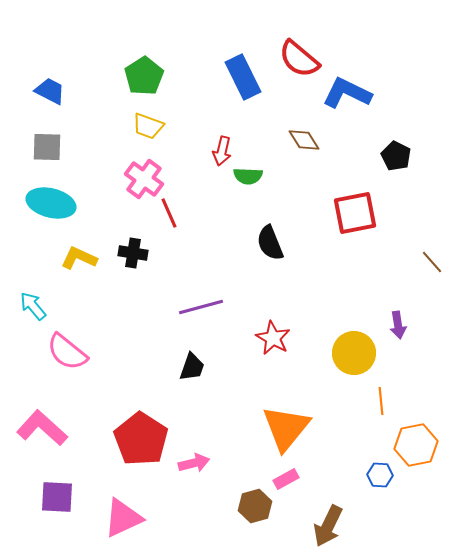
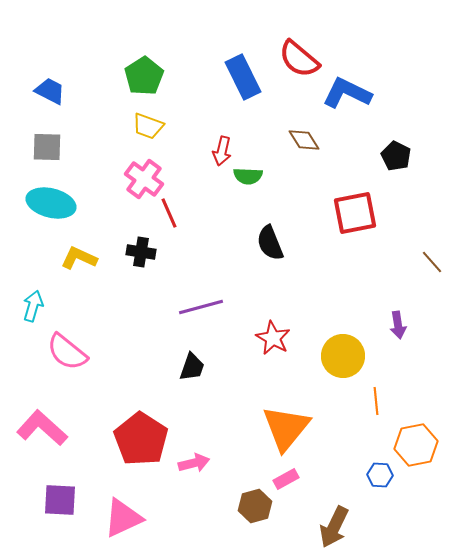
black cross: moved 8 px right, 1 px up
cyan arrow: rotated 56 degrees clockwise
yellow circle: moved 11 px left, 3 px down
orange line: moved 5 px left
purple square: moved 3 px right, 3 px down
brown arrow: moved 6 px right, 1 px down
